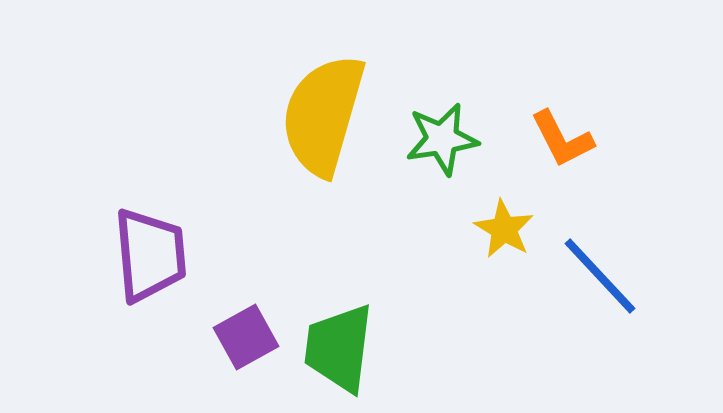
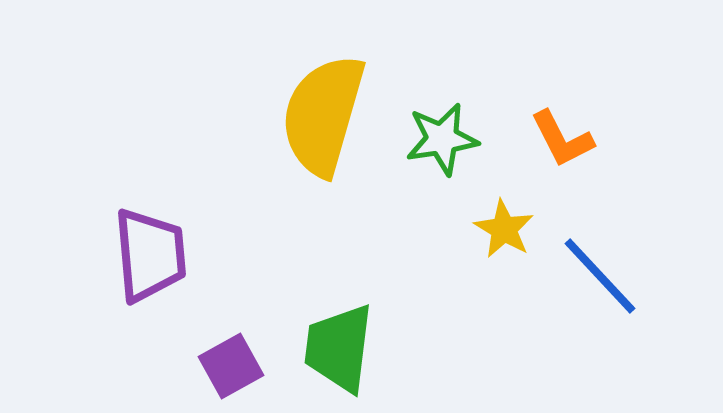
purple square: moved 15 px left, 29 px down
